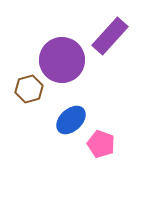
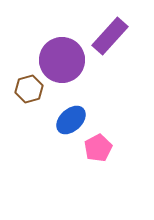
pink pentagon: moved 3 px left, 4 px down; rotated 24 degrees clockwise
